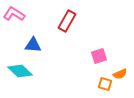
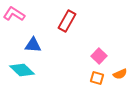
pink square: rotated 28 degrees counterclockwise
cyan diamond: moved 2 px right, 1 px up
orange square: moved 8 px left, 6 px up
